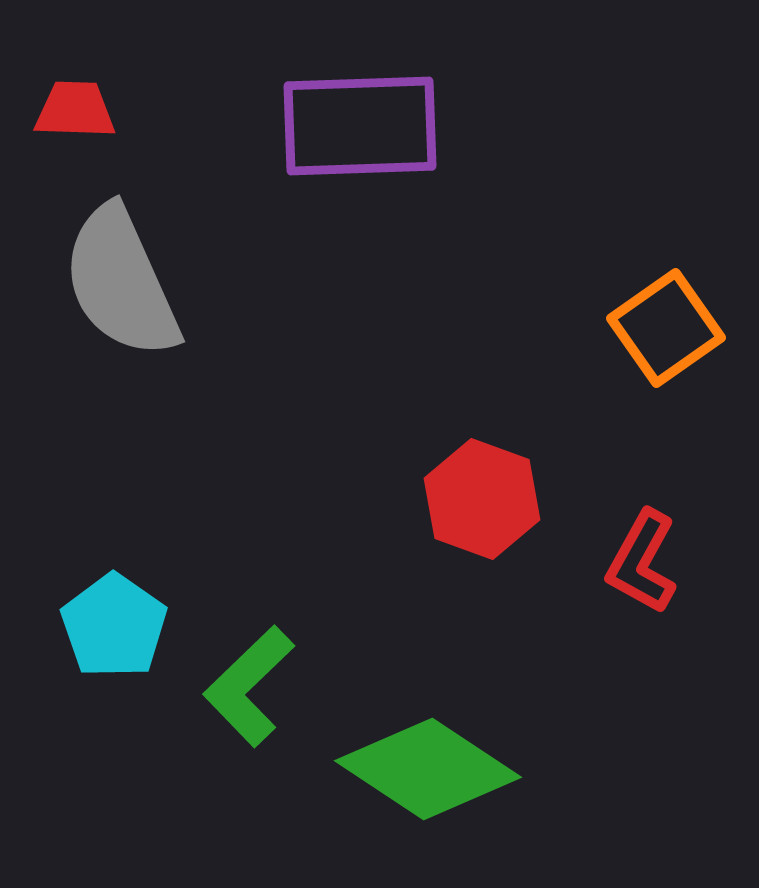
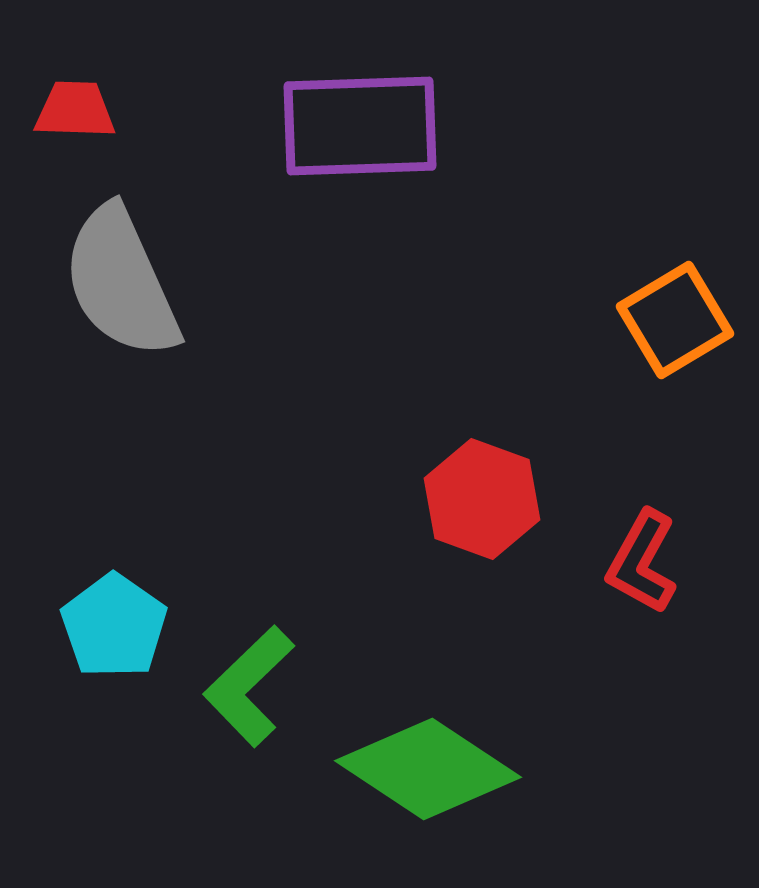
orange square: moved 9 px right, 8 px up; rotated 4 degrees clockwise
